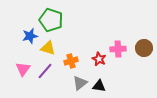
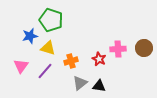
pink triangle: moved 2 px left, 3 px up
